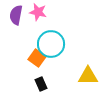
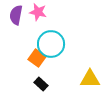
yellow triangle: moved 2 px right, 3 px down
black rectangle: rotated 24 degrees counterclockwise
